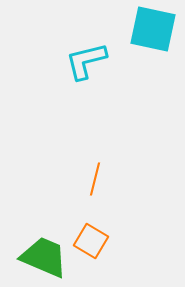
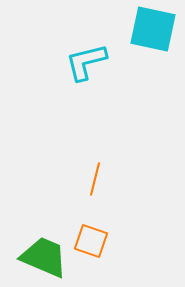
cyan L-shape: moved 1 px down
orange square: rotated 12 degrees counterclockwise
